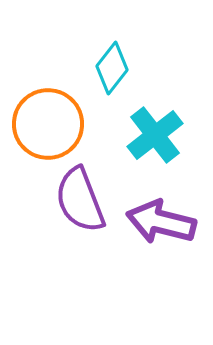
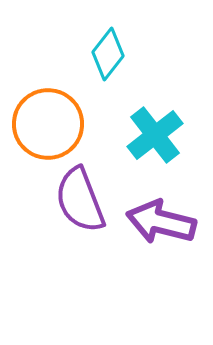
cyan diamond: moved 4 px left, 14 px up
